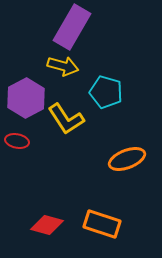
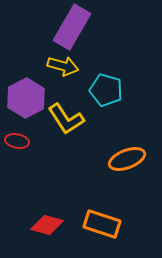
cyan pentagon: moved 2 px up
